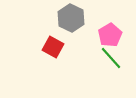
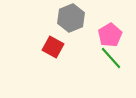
gray hexagon: rotated 12 degrees clockwise
